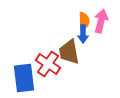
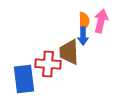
blue arrow: moved 2 px down
brown trapezoid: rotated 8 degrees clockwise
red cross: rotated 30 degrees counterclockwise
blue rectangle: moved 1 px down
